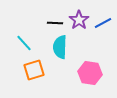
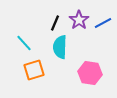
black line: rotated 70 degrees counterclockwise
